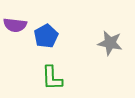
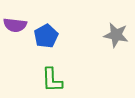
gray star: moved 6 px right, 8 px up
green L-shape: moved 2 px down
